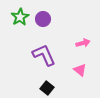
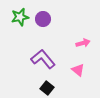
green star: rotated 18 degrees clockwise
purple L-shape: moved 1 px left, 4 px down; rotated 15 degrees counterclockwise
pink triangle: moved 2 px left
